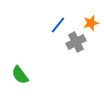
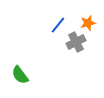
orange star: moved 3 px left
